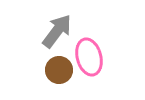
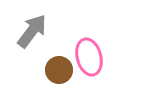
gray arrow: moved 25 px left
